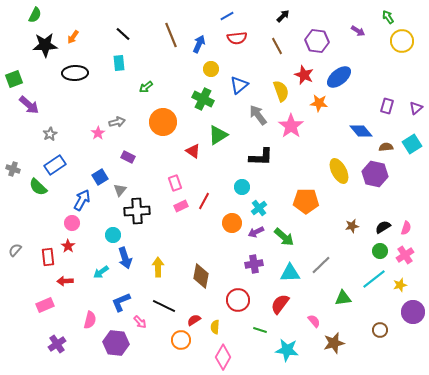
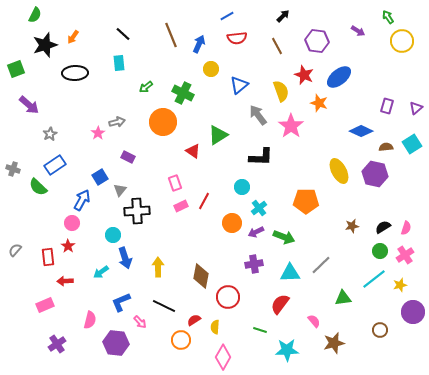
black star at (45, 45): rotated 15 degrees counterclockwise
green square at (14, 79): moved 2 px right, 10 px up
green cross at (203, 99): moved 20 px left, 6 px up
orange star at (319, 103): rotated 12 degrees clockwise
blue diamond at (361, 131): rotated 25 degrees counterclockwise
green arrow at (284, 237): rotated 20 degrees counterclockwise
red circle at (238, 300): moved 10 px left, 3 px up
cyan star at (287, 350): rotated 10 degrees counterclockwise
